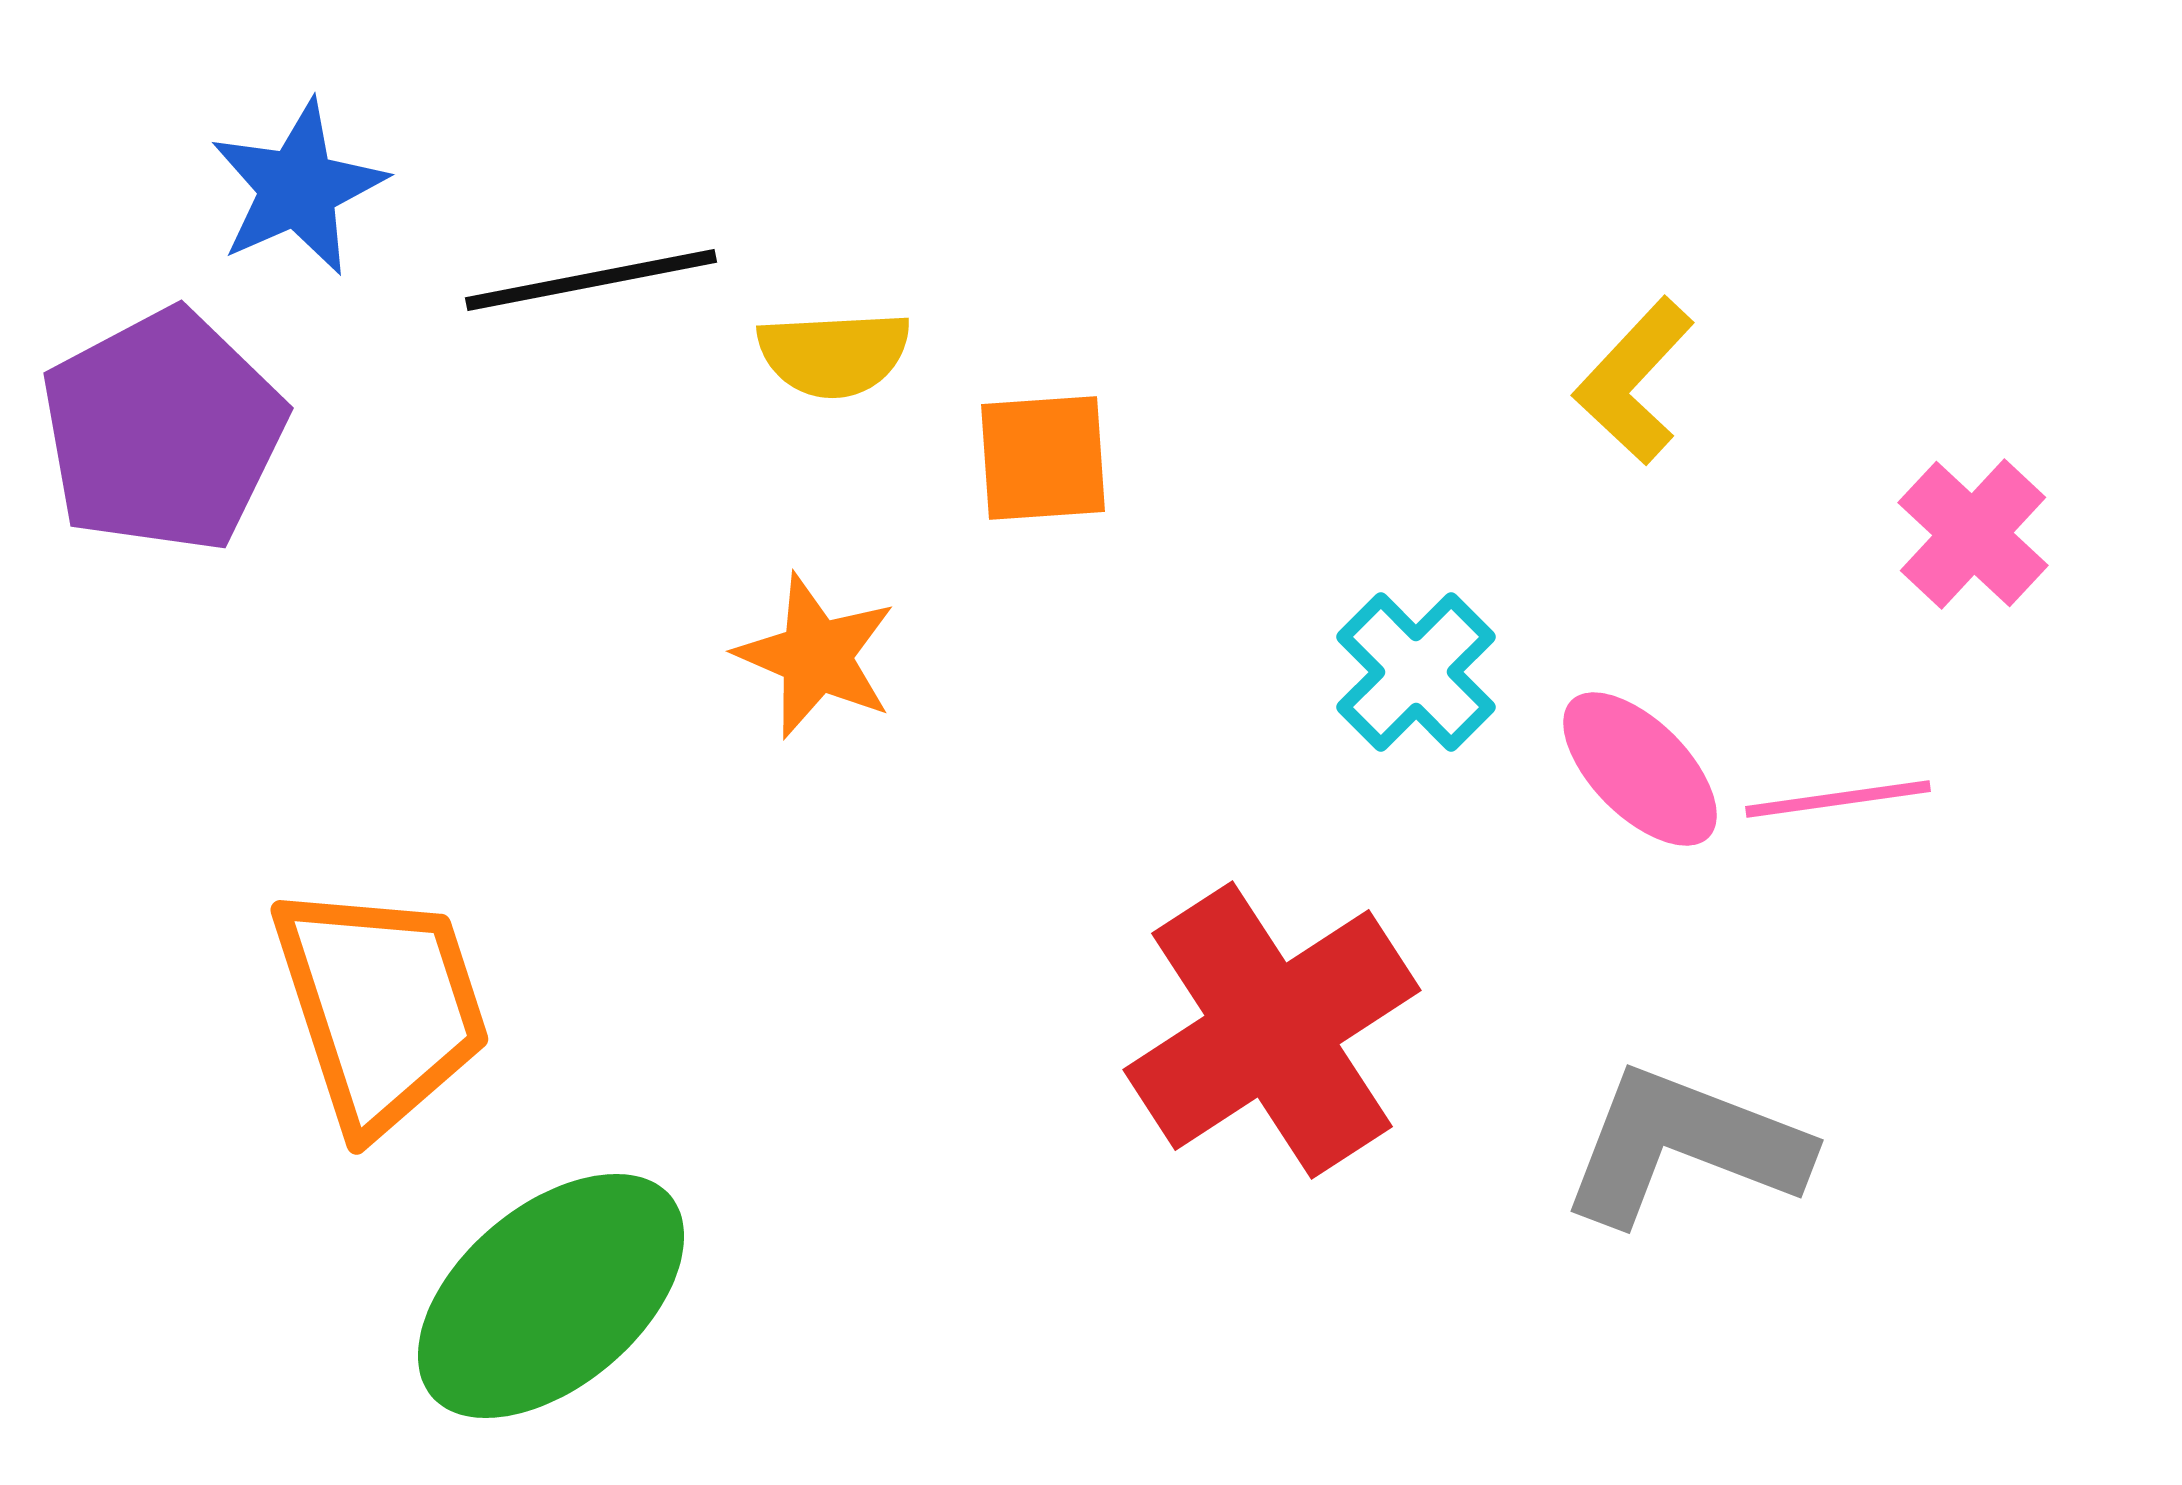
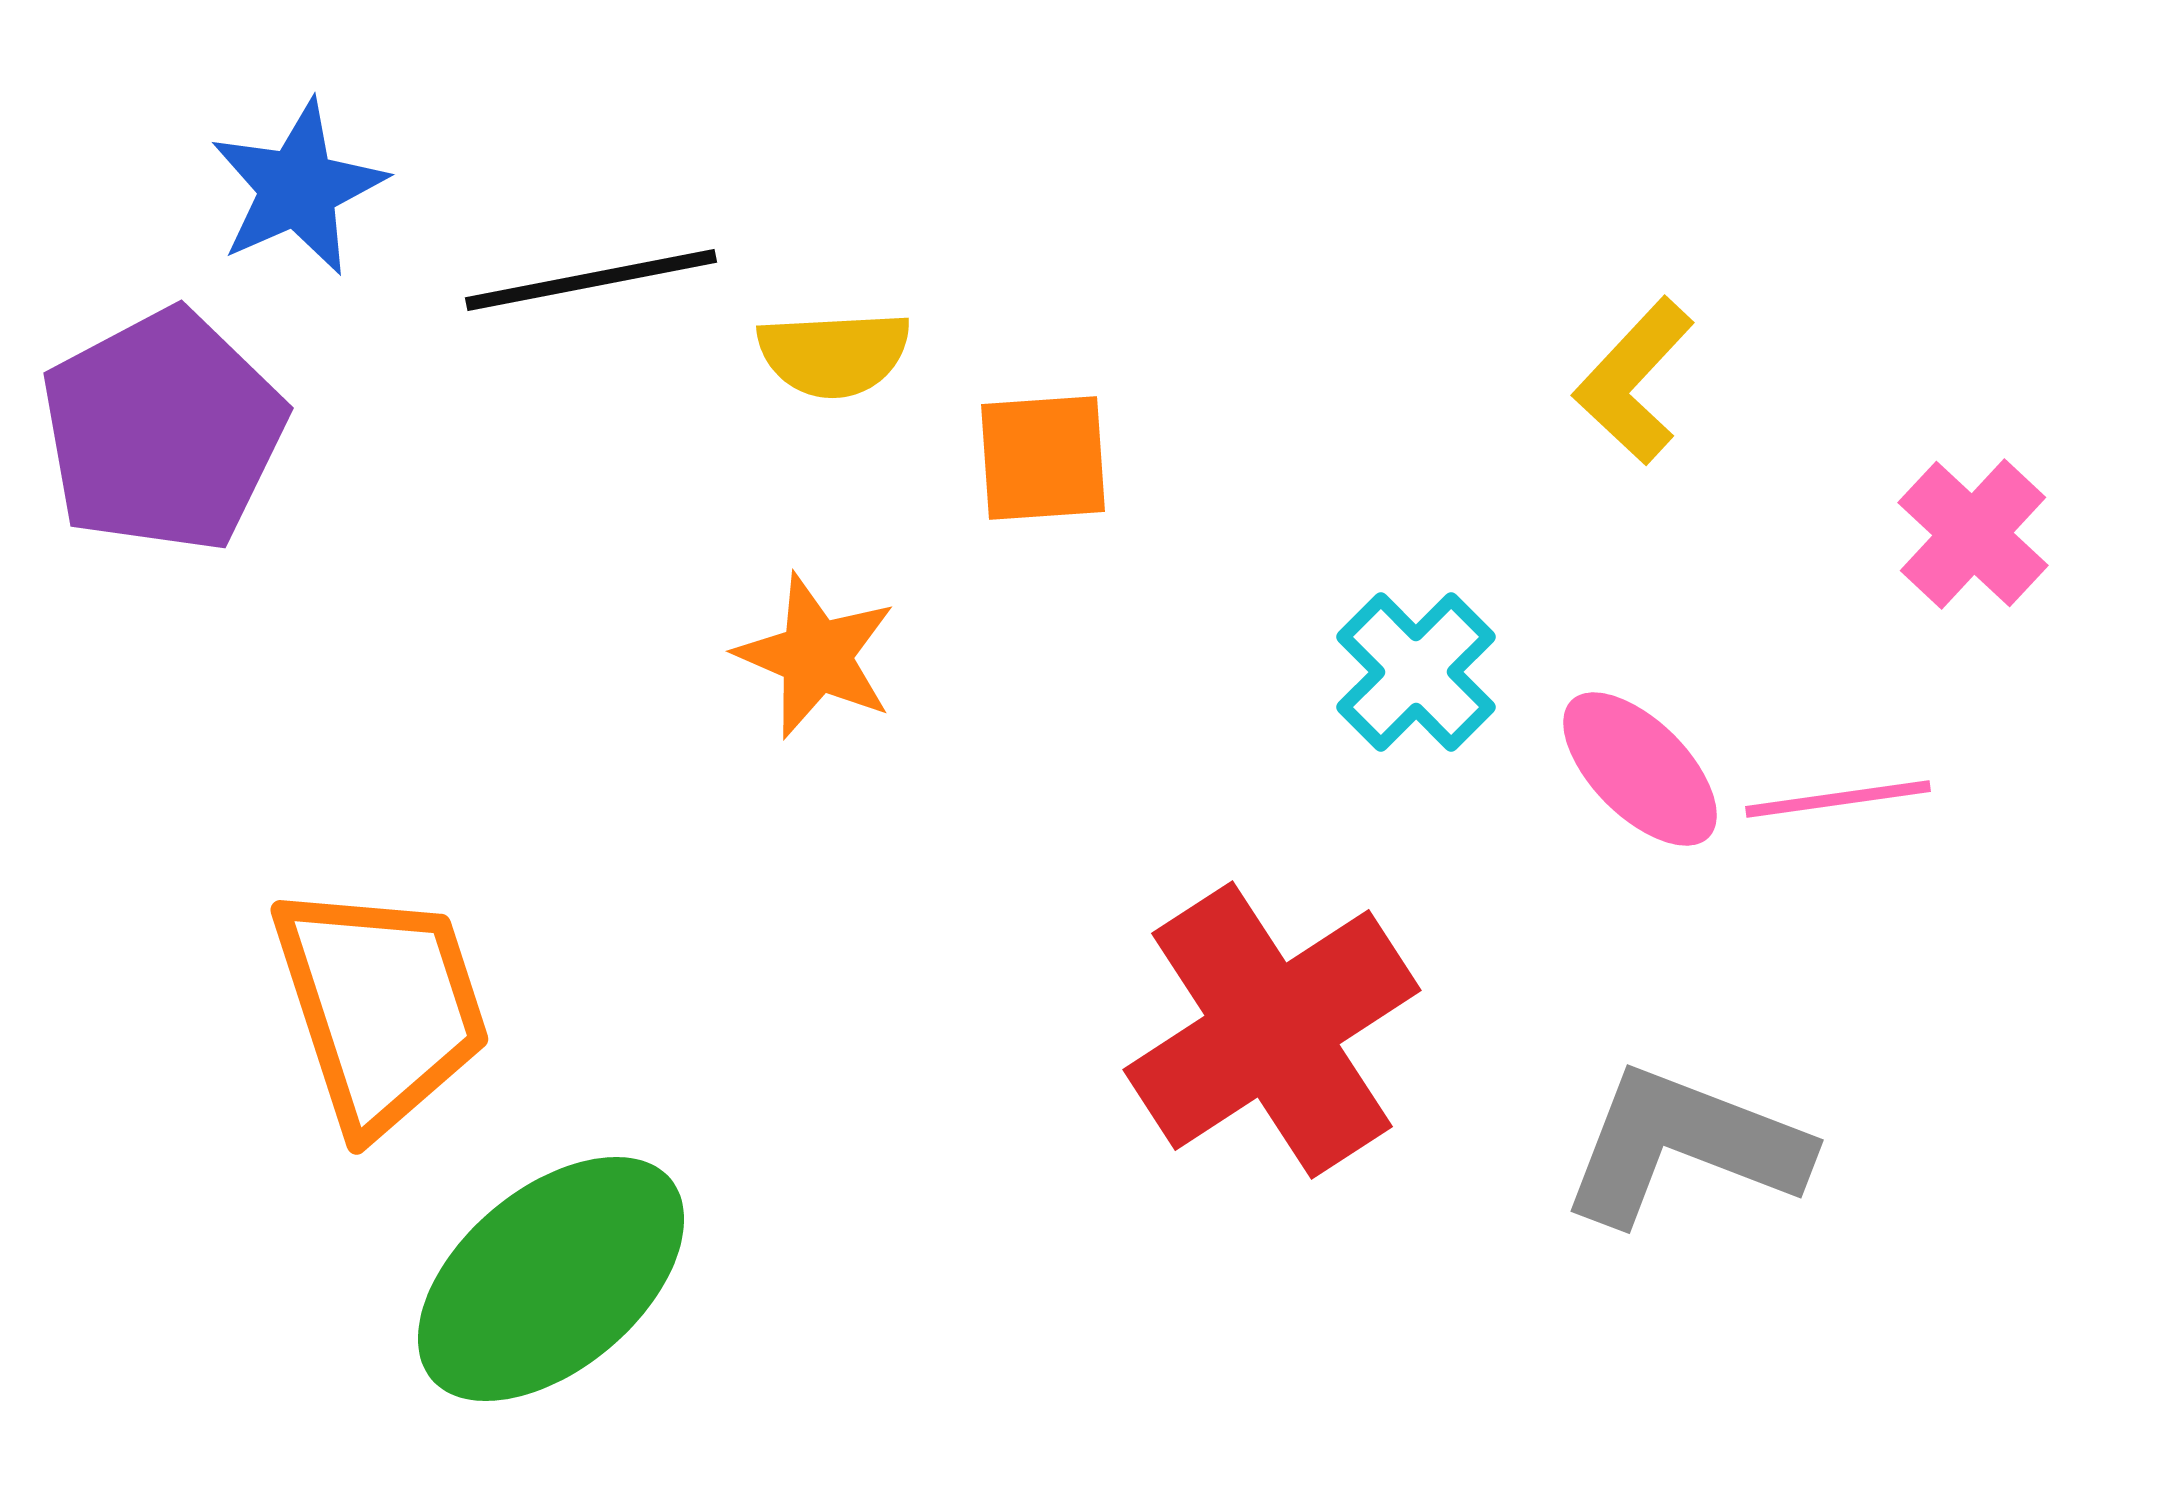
green ellipse: moved 17 px up
